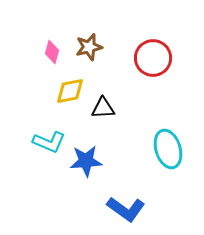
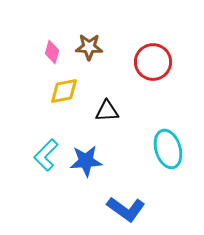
brown star: rotated 16 degrees clockwise
red circle: moved 4 px down
yellow diamond: moved 6 px left
black triangle: moved 4 px right, 3 px down
cyan L-shape: moved 3 px left, 13 px down; rotated 112 degrees clockwise
